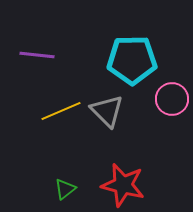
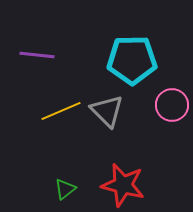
pink circle: moved 6 px down
